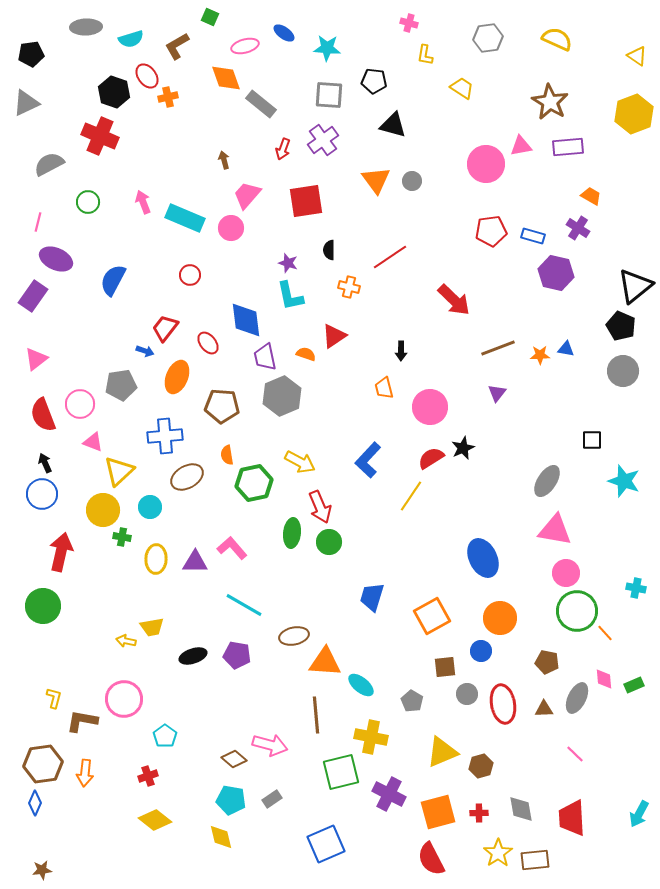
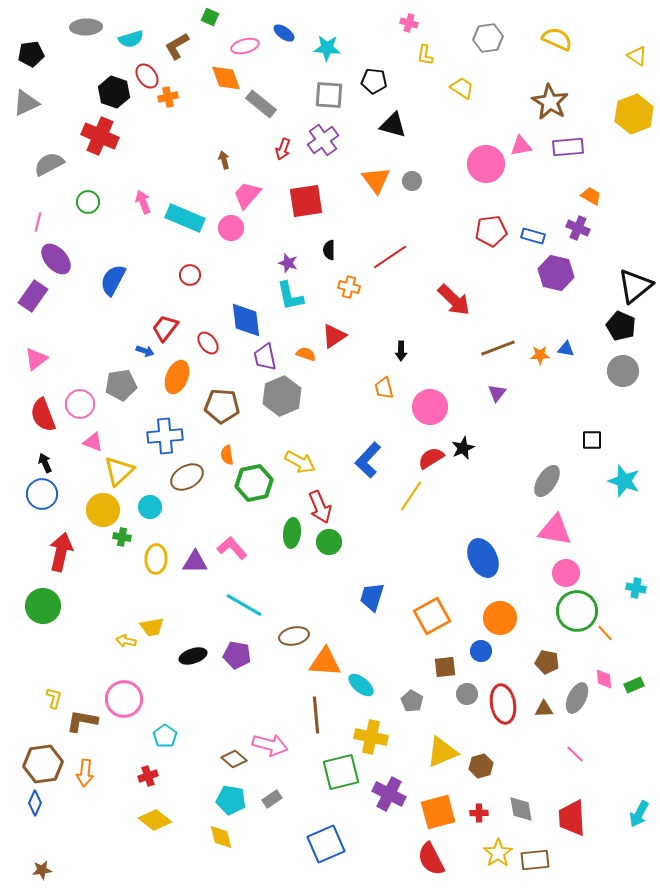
purple cross at (578, 228): rotated 10 degrees counterclockwise
purple ellipse at (56, 259): rotated 24 degrees clockwise
